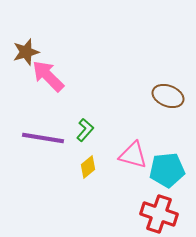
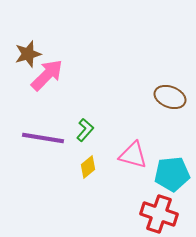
brown star: moved 2 px right, 2 px down
pink arrow: moved 1 px left, 1 px up; rotated 90 degrees clockwise
brown ellipse: moved 2 px right, 1 px down
cyan pentagon: moved 5 px right, 4 px down
